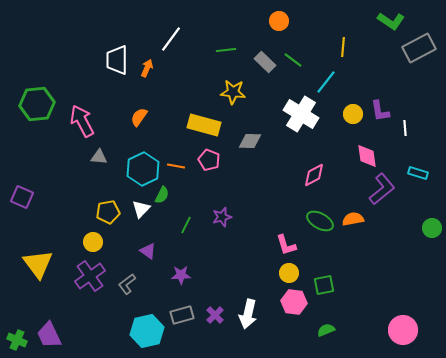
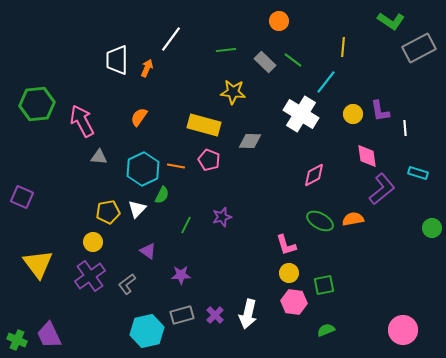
white triangle at (141, 209): moved 4 px left
